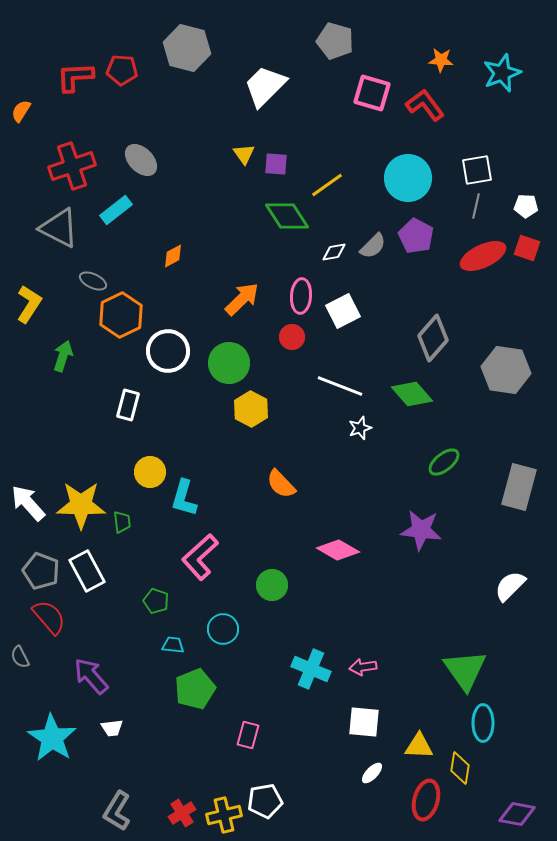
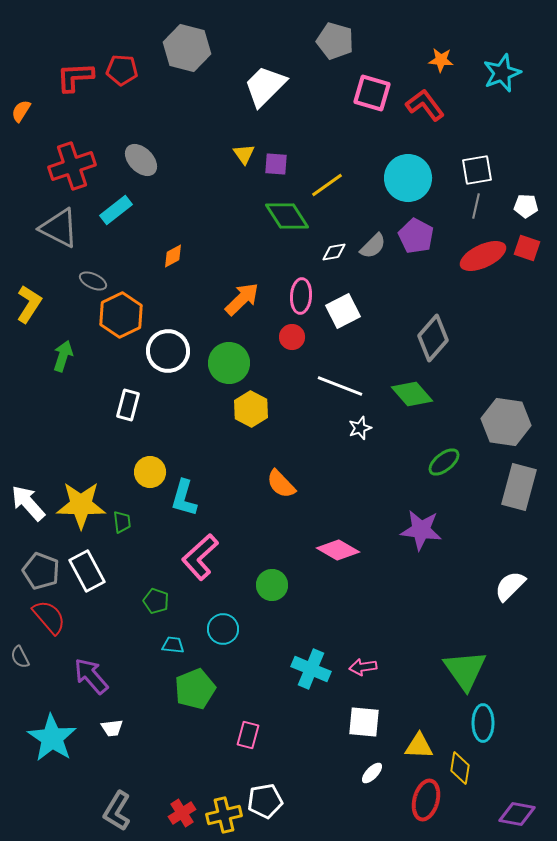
gray hexagon at (506, 370): moved 52 px down
